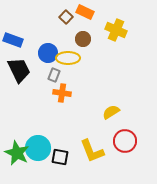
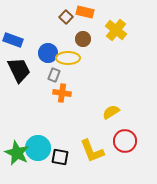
orange rectangle: rotated 12 degrees counterclockwise
yellow cross: rotated 15 degrees clockwise
